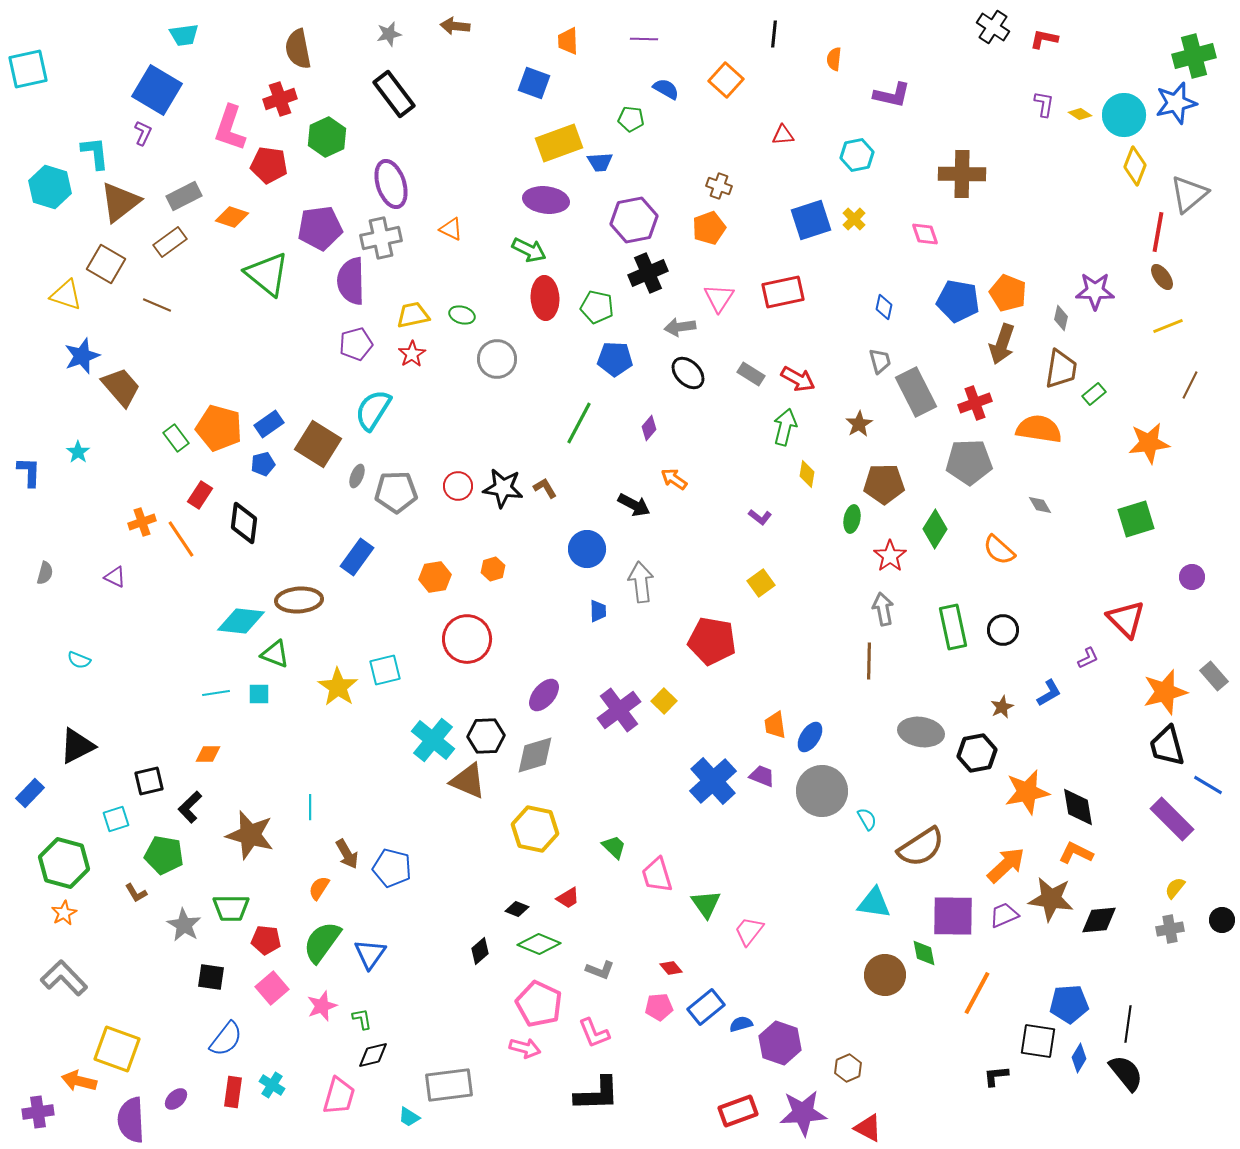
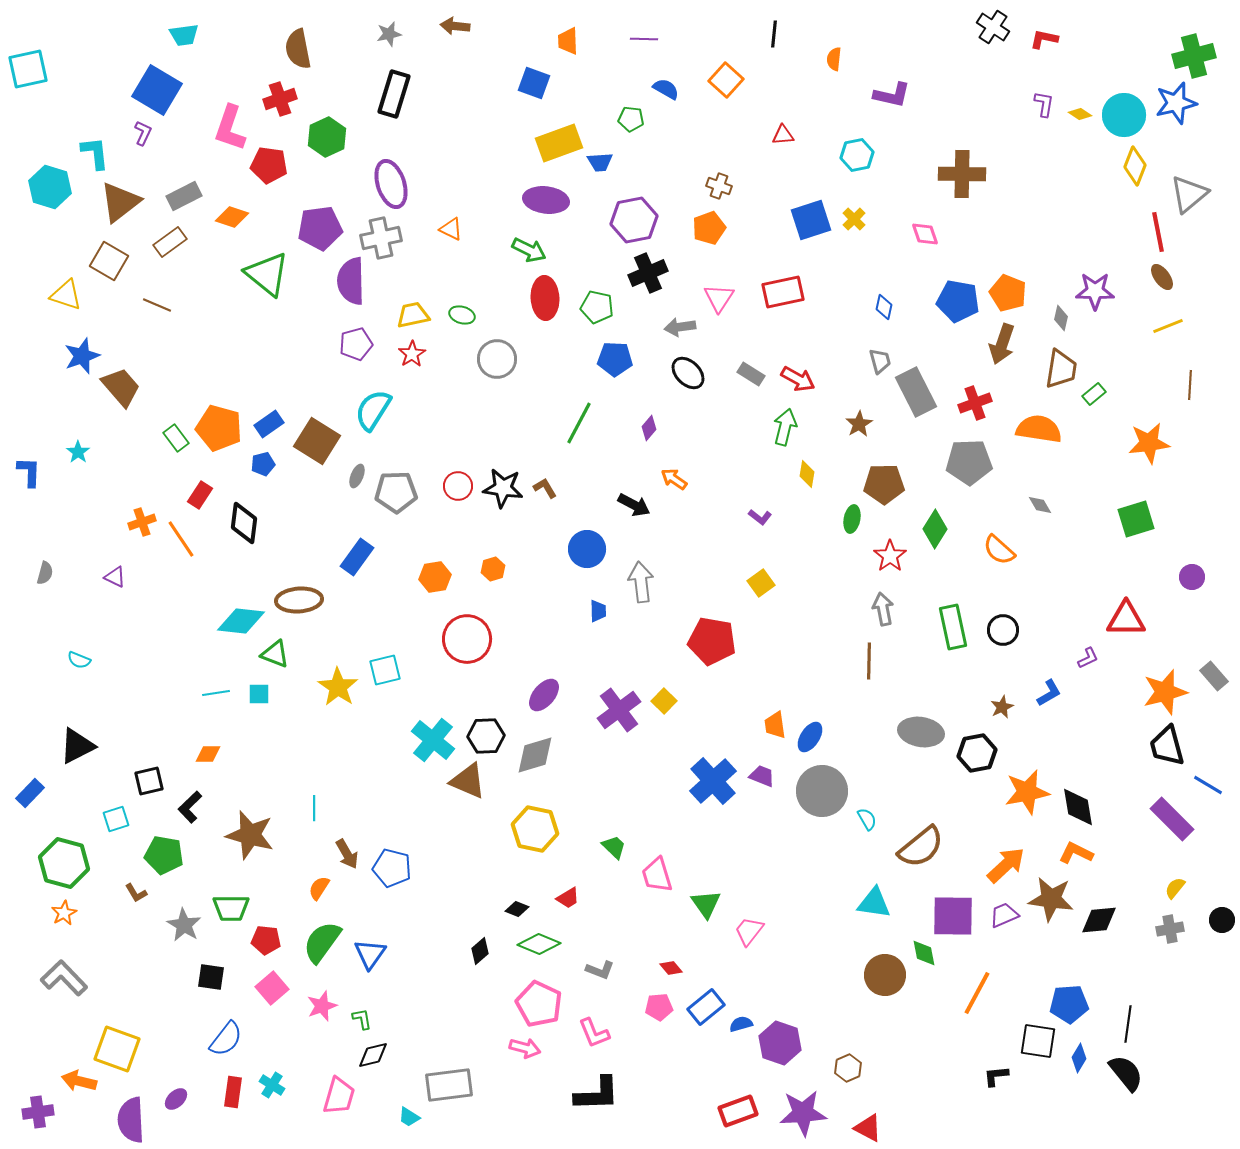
black rectangle at (394, 94): rotated 54 degrees clockwise
red line at (1158, 232): rotated 21 degrees counterclockwise
brown square at (106, 264): moved 3 px right, 3 px up
brown line at (1190, 385): rotated 24 degrees counterclockwise
brown square at (318, 444): moved 1 px left, 3 px up
red triangle at (1126, 619): rotated 45 degrees counterclockwise
cyan line at (310, 807): moved 4 px right, 1 px down
brown semicircle at (921, 847): rotated 6 degrees counterclockwise
